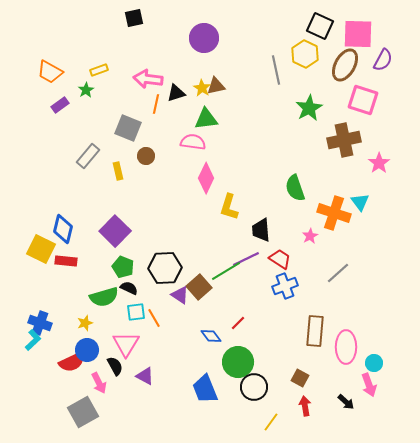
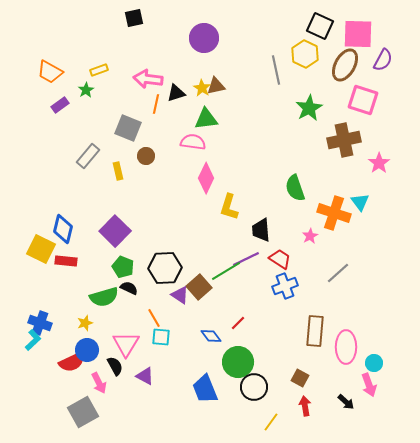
cyan square at (136, 312): moved 25 px right, 25 px down; rotated 12 degrees clockwise
